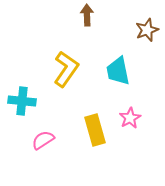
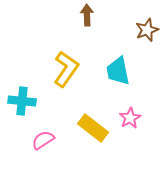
yellow rectangle: moved 2 px left, 2 px up; rotated 36 degrees counterclockwise
